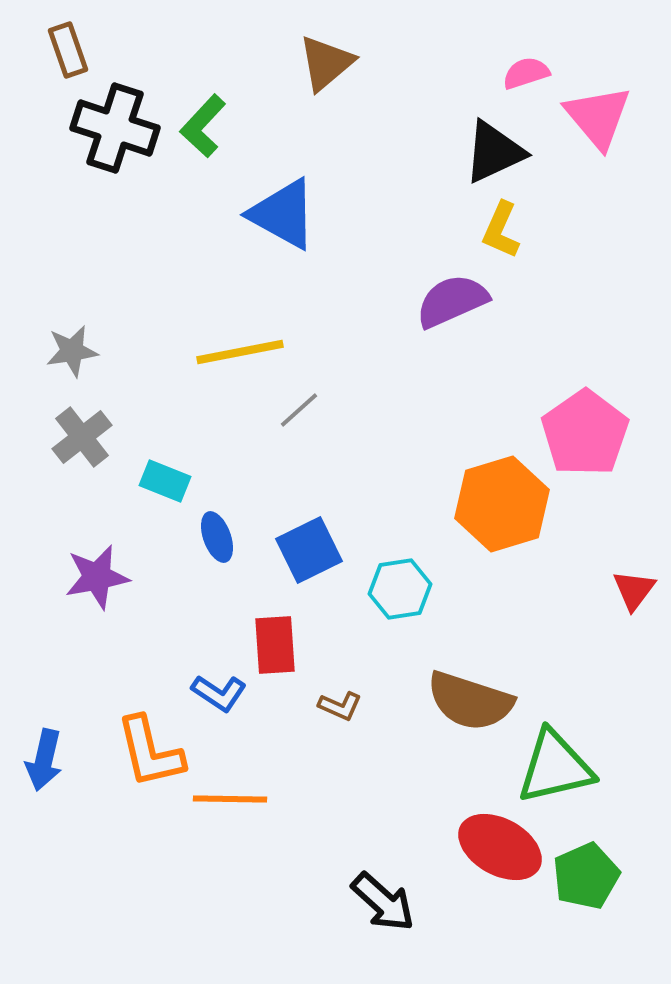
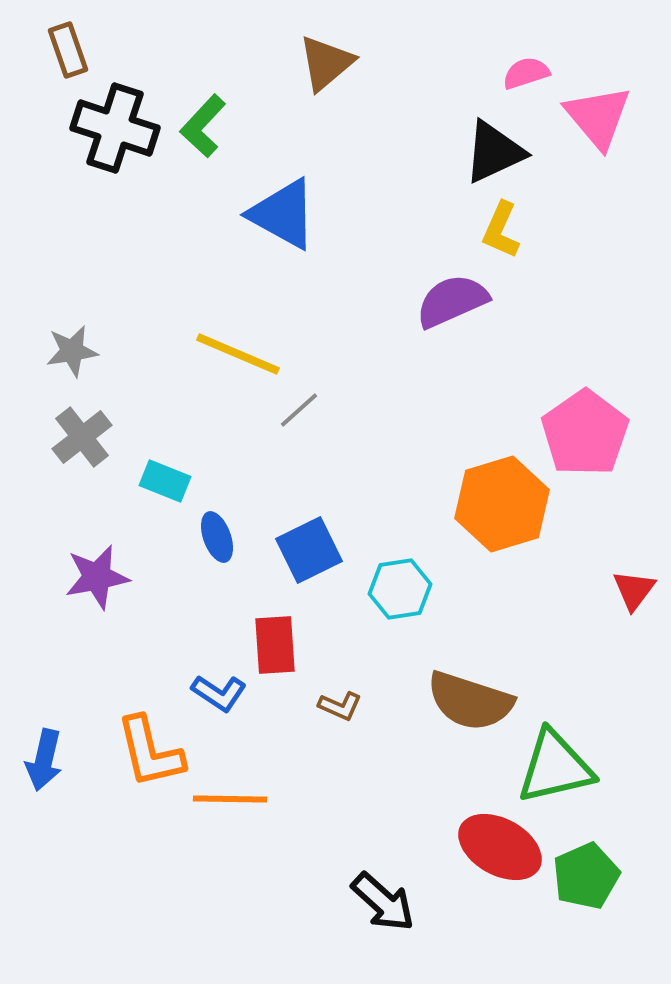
yellow line: moved 2 px left, 2 px down; rotated 34 degrees clockwise
